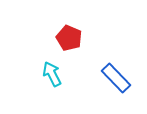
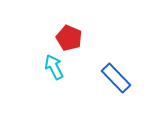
cyan arrow: moved 2 px right, 7 px up
